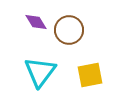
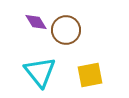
brown circle: moved 3 px left
cyan triangle: rotated 16 degrees counterclockwise
